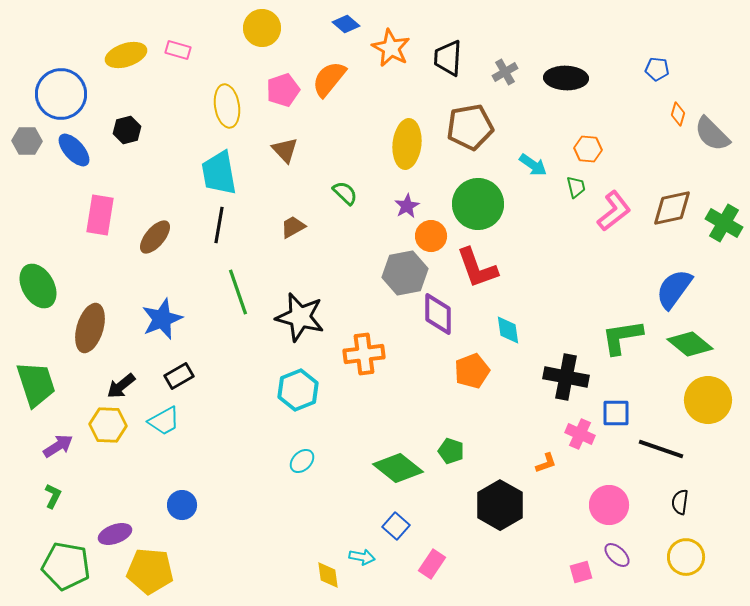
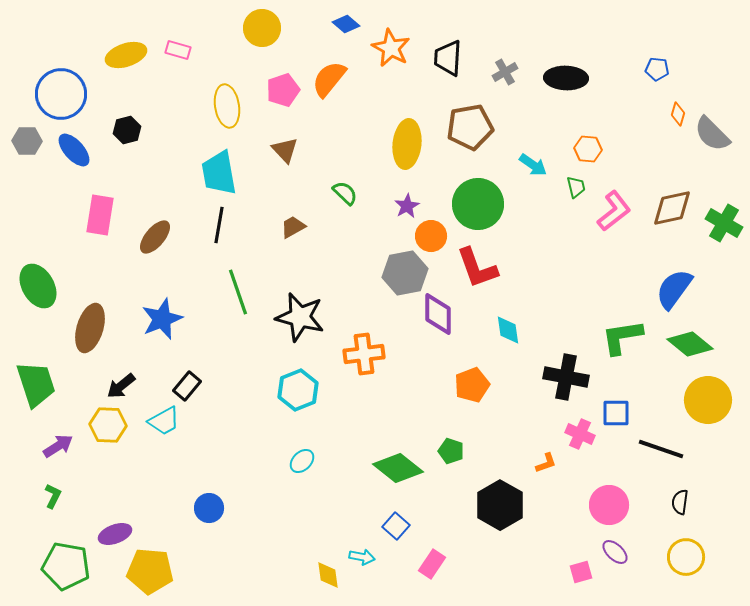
orange pentagon at (472, 371): moved 14 px down
black rectangle at (179, 376): moved 8 px right, 10 px down; rotated 20 degrees counterclockwise
blue circle at (182, 505): moved 27 px right, 3 px down
purple ellipse at (617, 555): moved 2 px left, 3 px up
